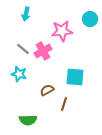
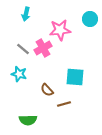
pink star: moved 2 px left, 1 px up
pink cross: moved 3 px up
brown semicircle: rotated 104 degrees counterclockwise
brown line: rotated 56 degrees clockwise
